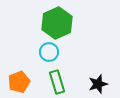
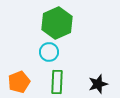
green rectangle: rotated 20 degrees clockwise
